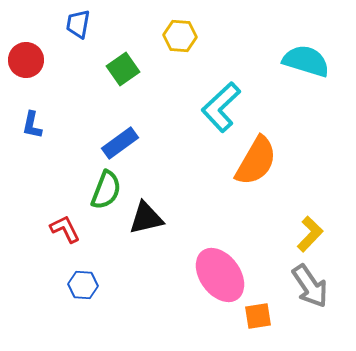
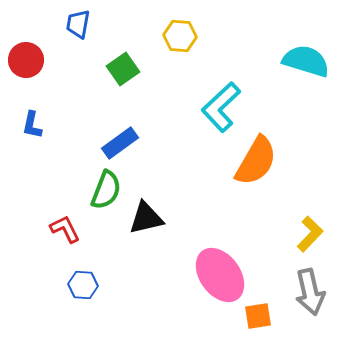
gray arrow: moved 6 px down; rotated 21 degrees clockwise
